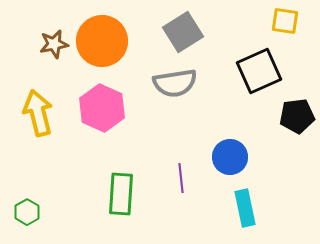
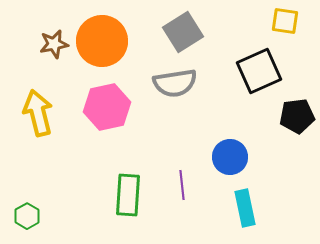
pink hexagon: moved 5 px right, 1 px up; rotated 24 degrees clockwise
purple line: moved 1 px right, 7 px down
green rectangle: moved 7 px right, 1 px down
green hexagon: moved 4 px down
